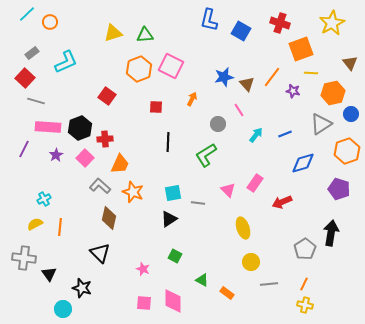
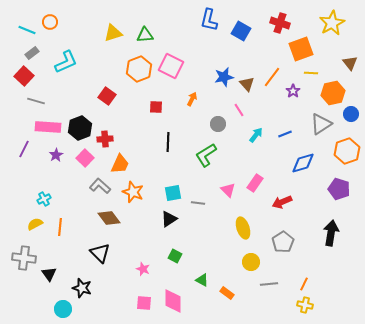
cyan line at (27, 14): moved 16 px down; rotated 66 degrees clockwise
red square at (25, 78): moved 1 px left, 2 px up
purple star at (293, 91): rotated 24 degrees clockwise
brown diamond at (109, 218): rotated 50 degrees counterclockwise
gray pentagon at (305, 249): moved 22 px left, 7 px up
